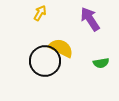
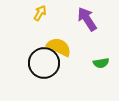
purple arrow: moved 3 px left
yellow semicircle: moved 2 px left, 1 px up
black circle: moved 1 px left, 2 px down
